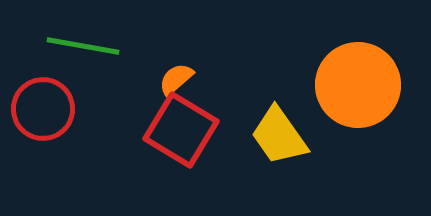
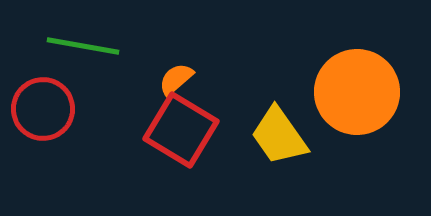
orange circle: moved 1 px left, 7 px down
